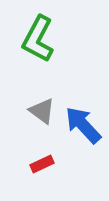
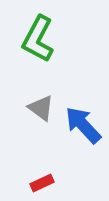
gray triangle: moved 1 px left, 3 px up
red rectangle: moved 19 px down
